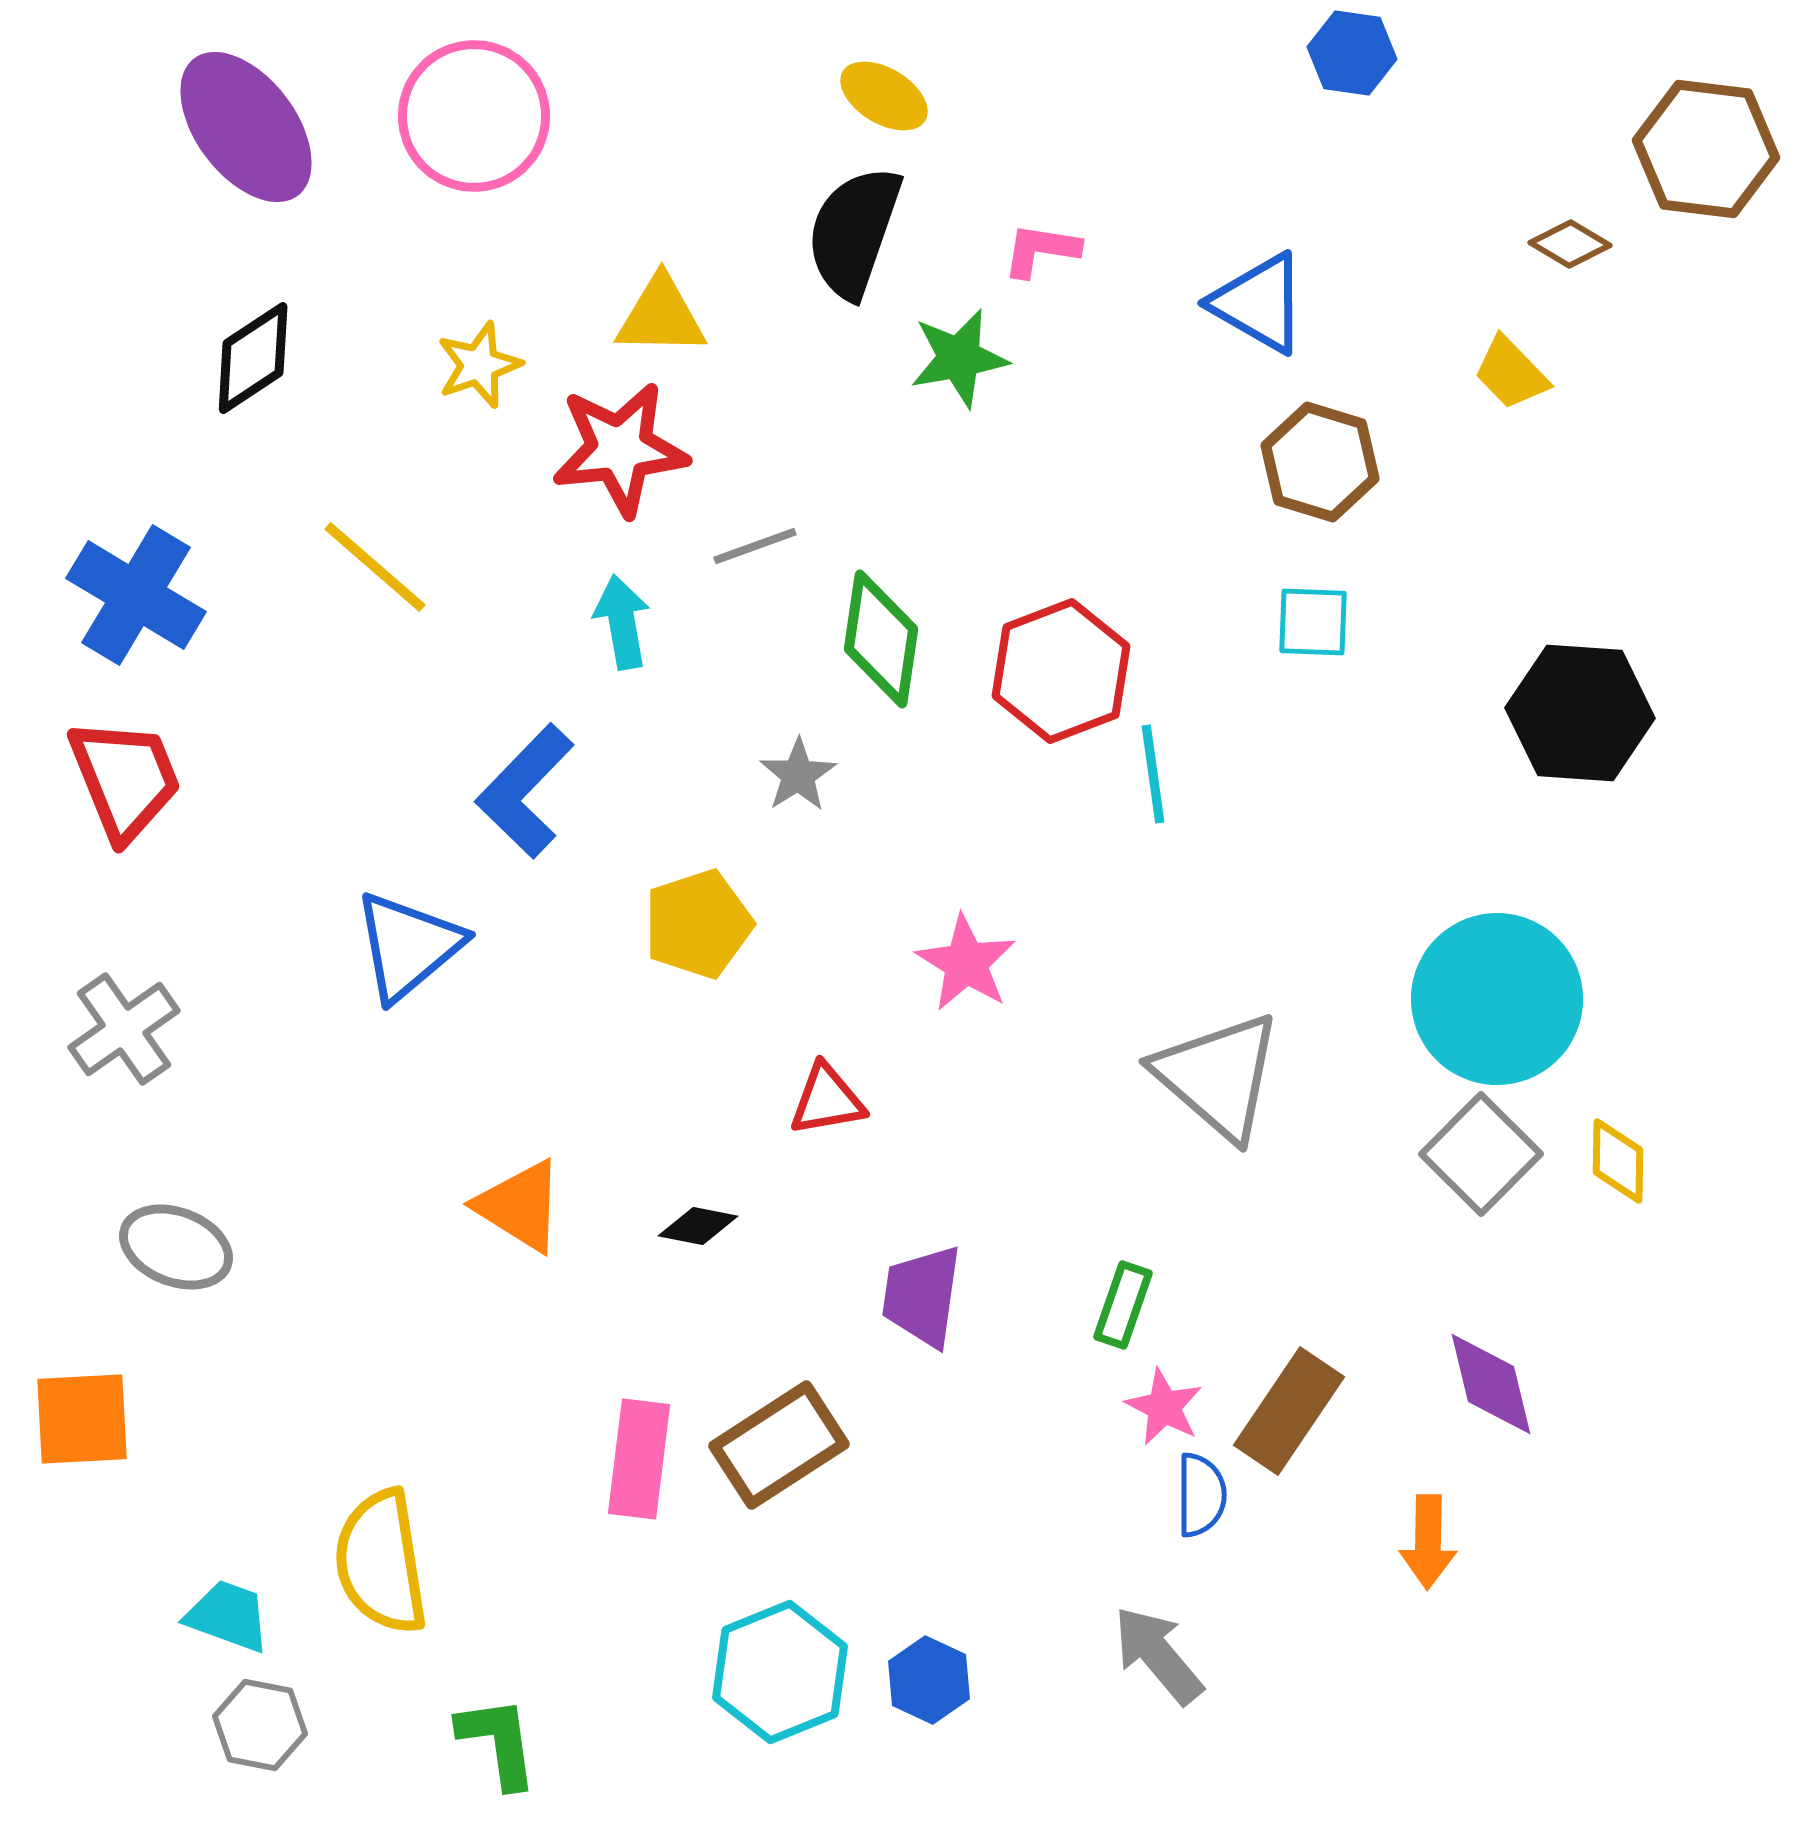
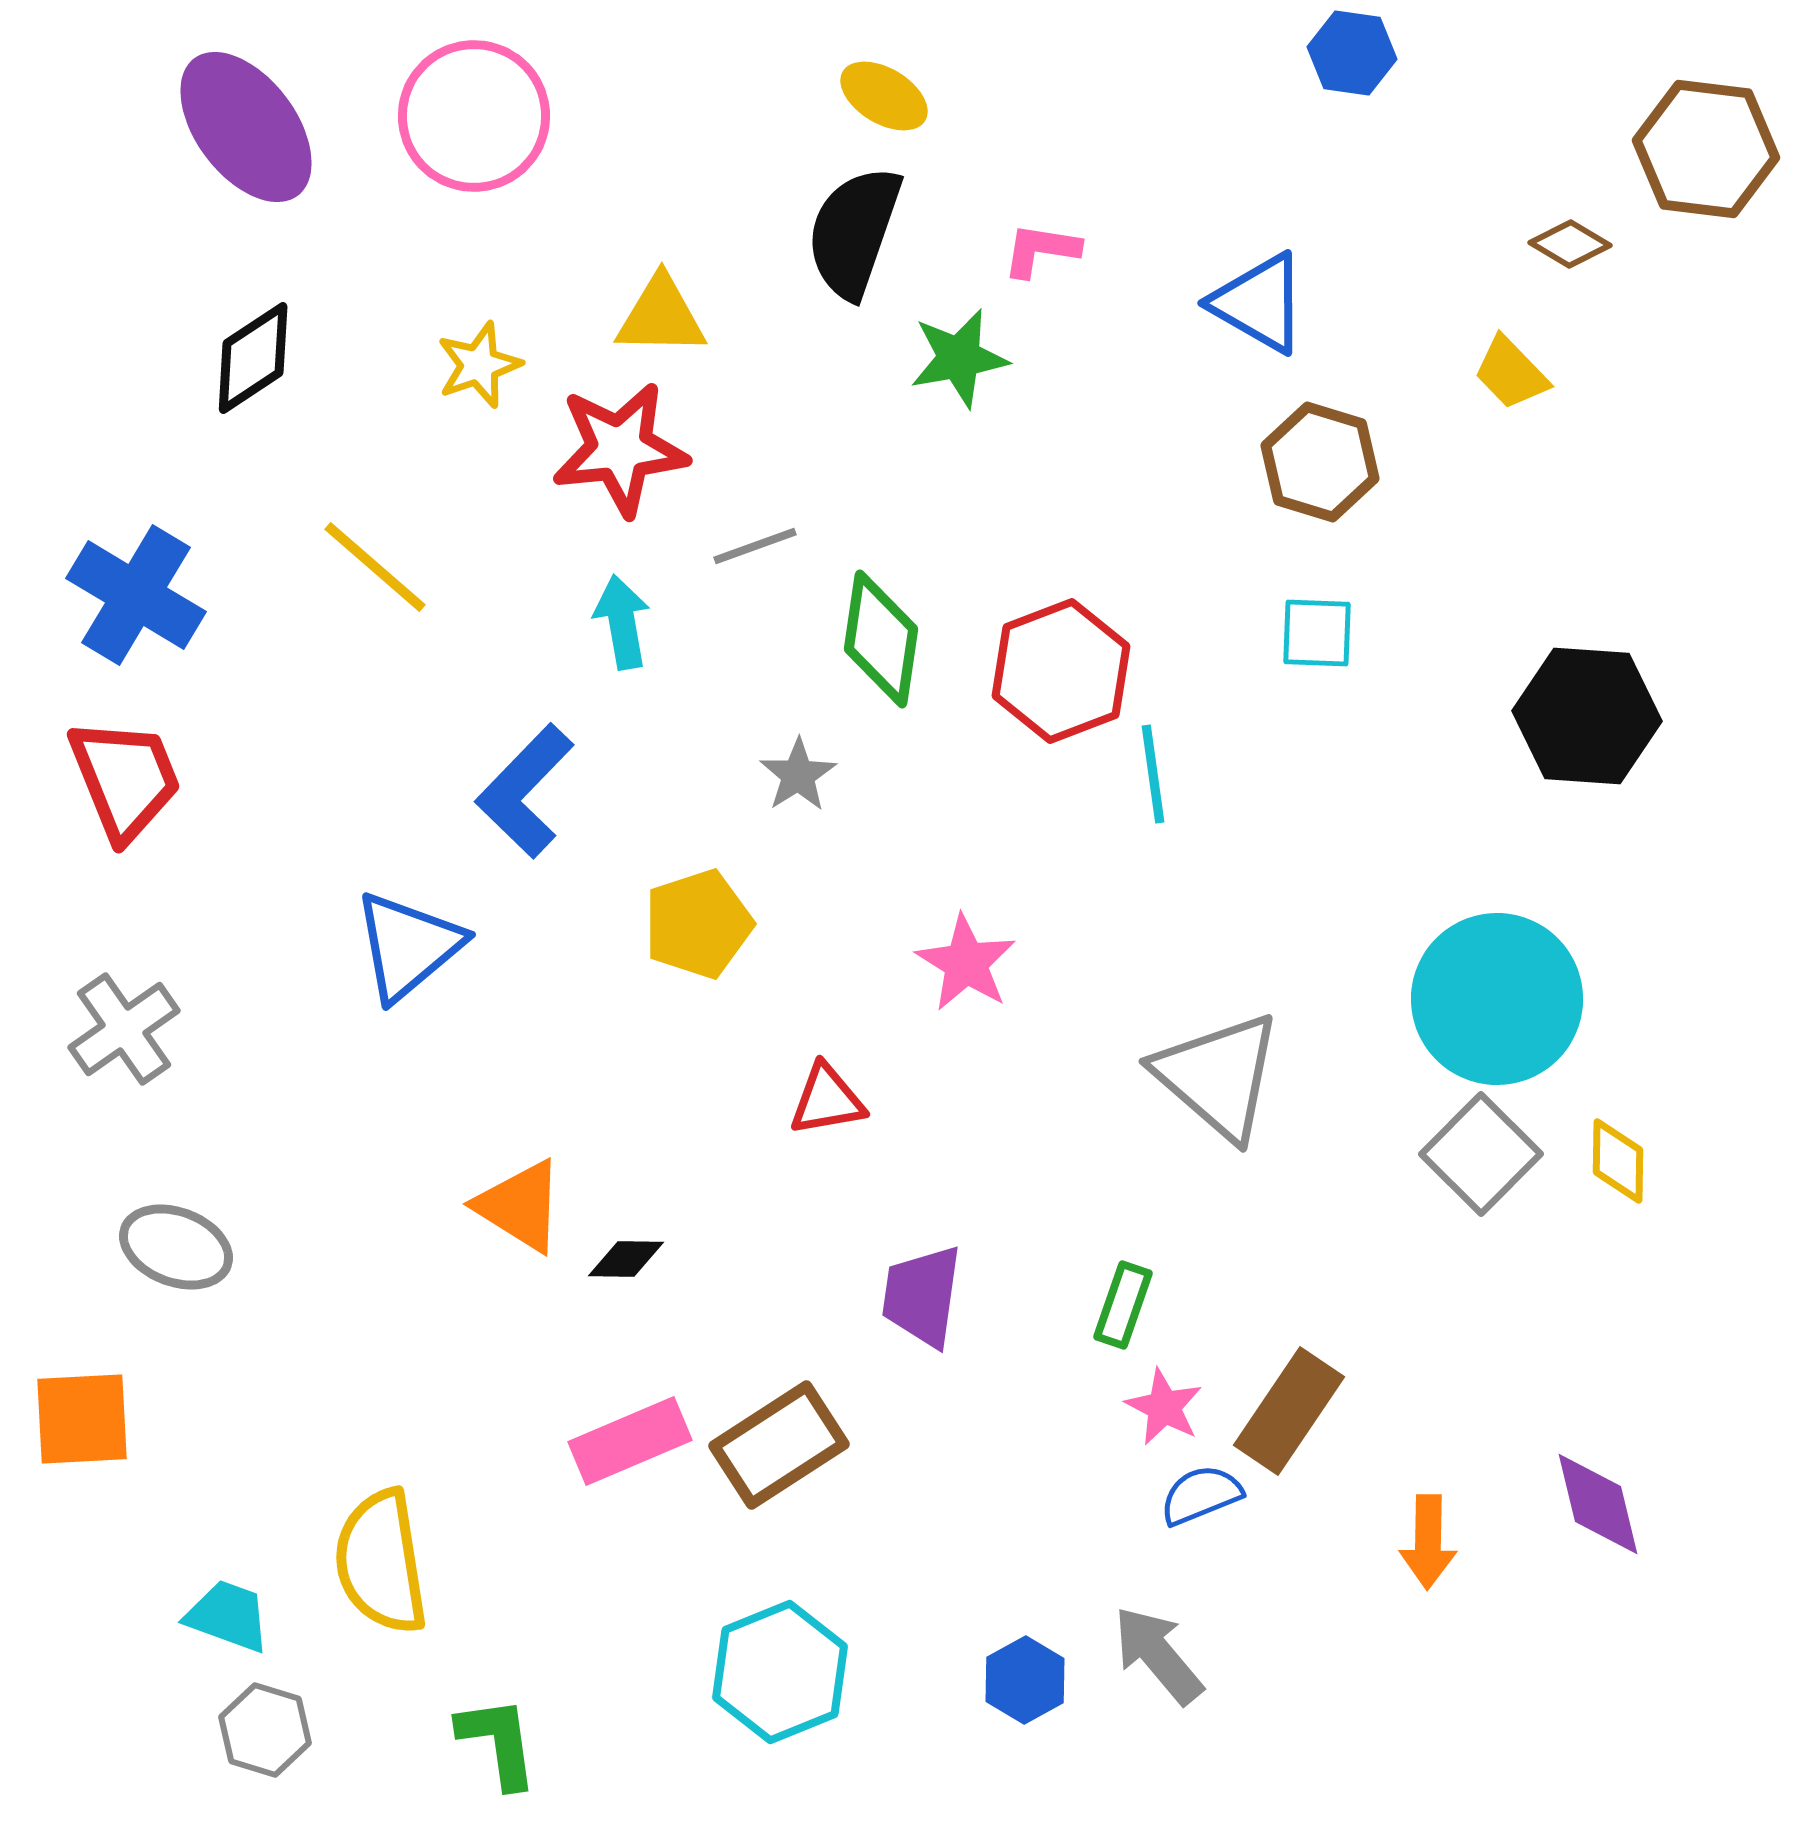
cyan square at (1313, 622): moved 4 px right, 11 px down
black hexagon at (1580, 713): moved 7 px right, 3 px down
black diamond at (698, 1226): moved 72 px left, 33 px down; rotated 10 degrees counterclockwise
purple diamond at (1491, 1384): moved 107 px right, 120 px down
pink rectangle at (639, 1459): moved 9 px left, 18 px up; rotated 60 degrees clockwise
blue semicircle at (1201, 1495): rotated 112 degrees counterclockwise
blue hexagon at (929, 1680): moved 96 px right; rotated 6 degrees clockwise
gray hexagon at (260, 1725): moved 5 px right, 5 px down; rotated 6 degrees clockwise
